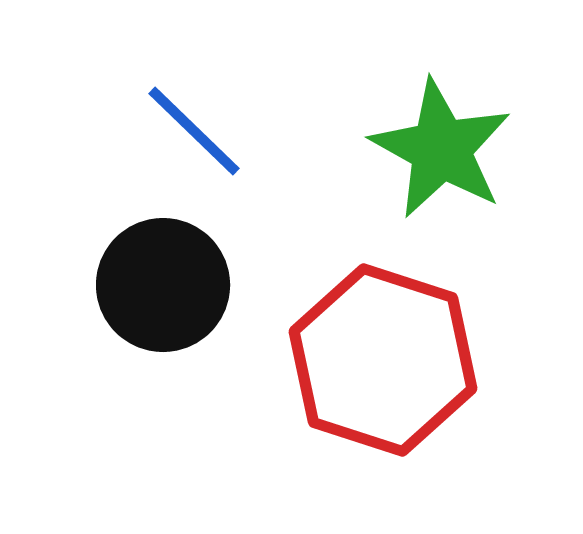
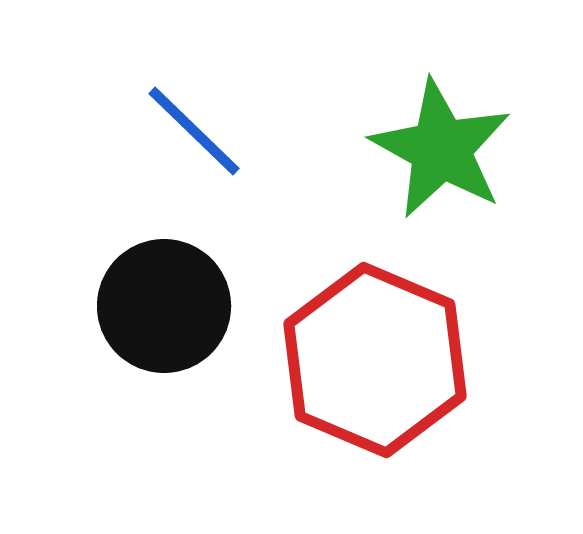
black circle: moved 1 px right, 21 px down
red hexagon: moved 8 px left; rotated 5 degrees clockwise
